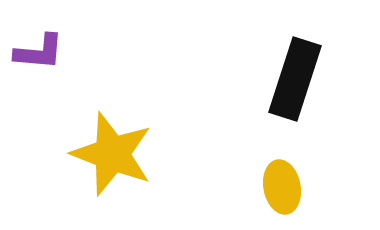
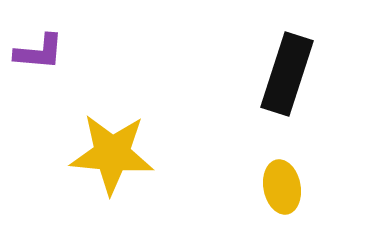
black rectangle: moved 8 px left, 5 px up
yellow star: rotated 16 degrees counterclockwise
